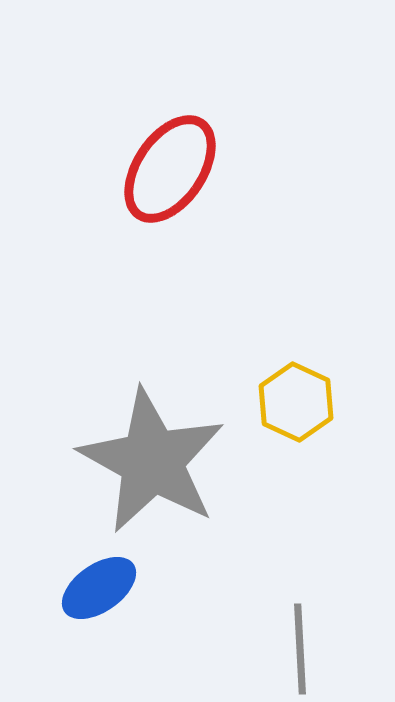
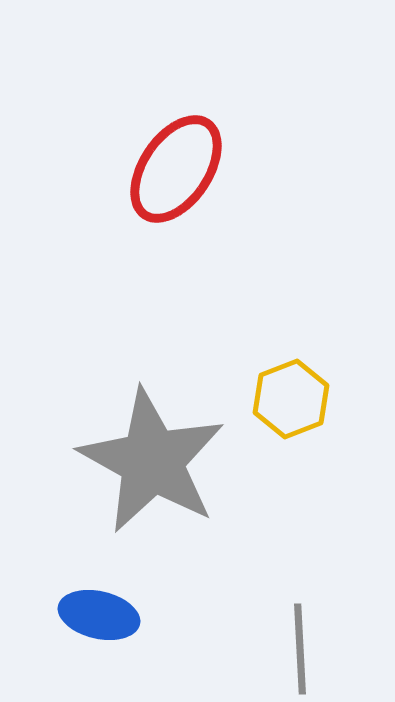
red ellipse: moved 6 px right
yellow hexagon: moved 5 px left, 3 px up; rotated 14 degrees clockwise
blue ellipse: moved 27 px down; rotated 48 degrees clockwise
